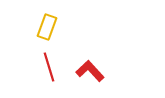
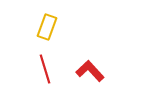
red line: moved 4 px left, 2 px down
